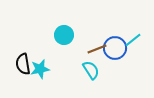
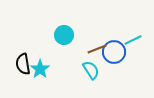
cyan line: rotated 12 degrees clockwise
blue circle: moved 1 px left, 4 px down
cyan star: rotated 24 degrees counterclockwise
